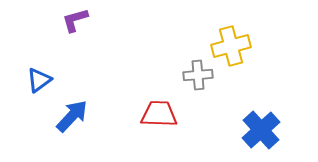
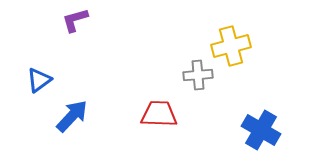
blue cross: rotated 18 degrees counterclockwise
